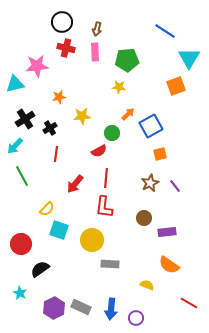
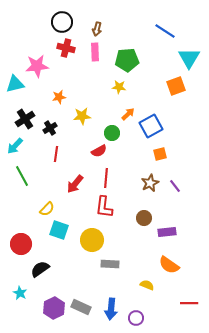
red line at (189, 303): rotated 30 degrees counterclockwise
